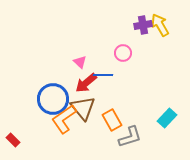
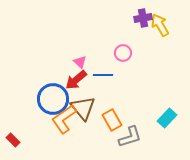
purple cross: moved 7 px up
red arrow: moved 10 px left, 3 px up
